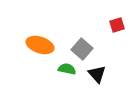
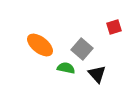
red square: moved 3 px left, 2 px down
orange ellipse: rotated 20 degrees clockwise
green semicircle: moved 1 px left, 1 px up
